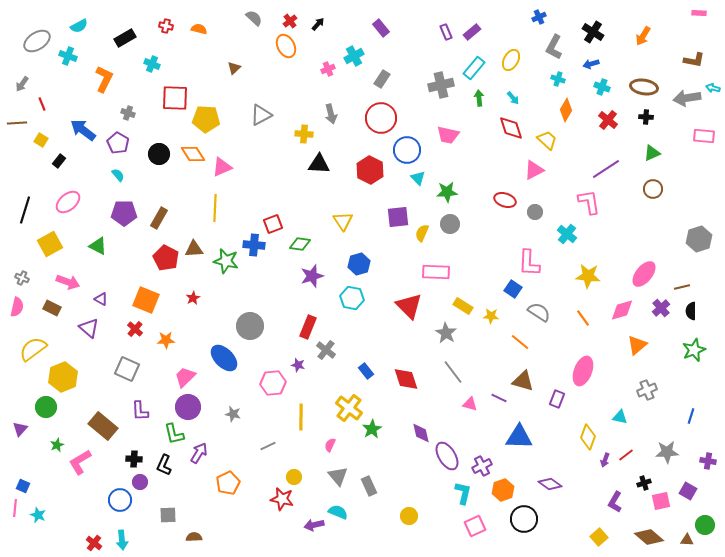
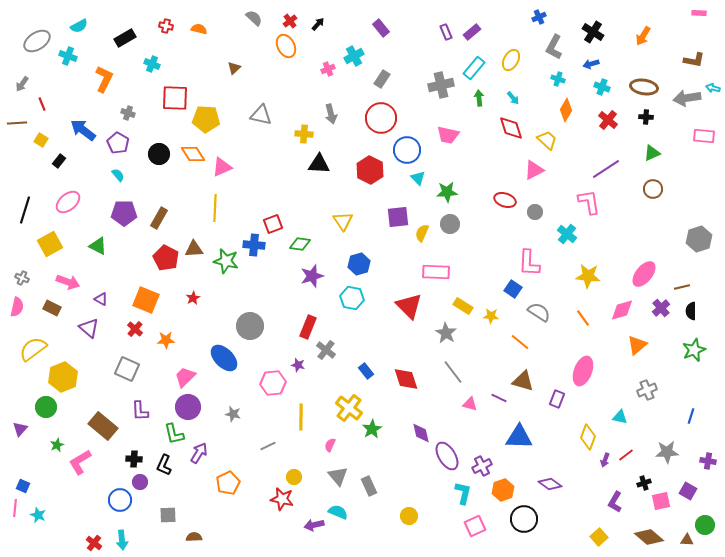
gray triangle at (261, 115): rotated 40 degrees clockwise
